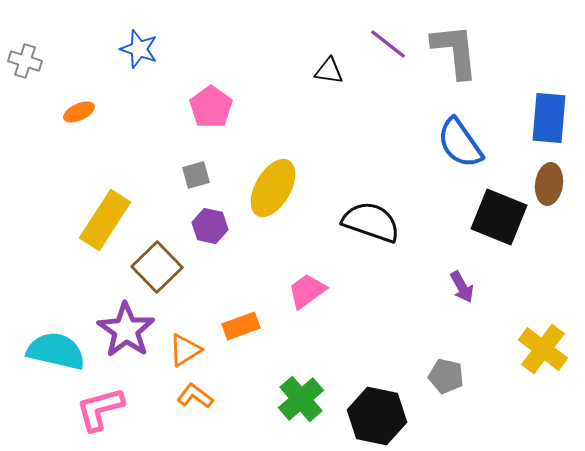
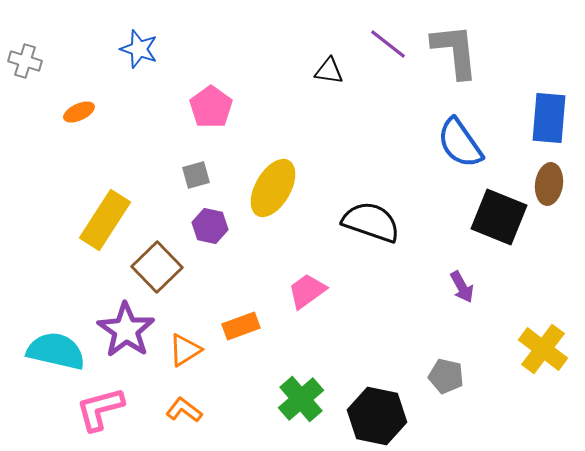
orange L-shape: moved 11 px left, 14 px down
